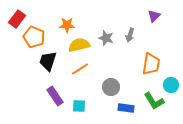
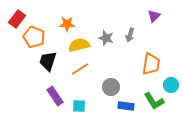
orange star: moved 1 px up
blue rectangle: moved 2 px up
